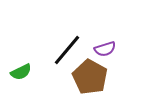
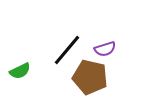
green semicircle: moved 1 px left, 1 px up
brown pentagon: rotated 16 degrees counterclockwise
